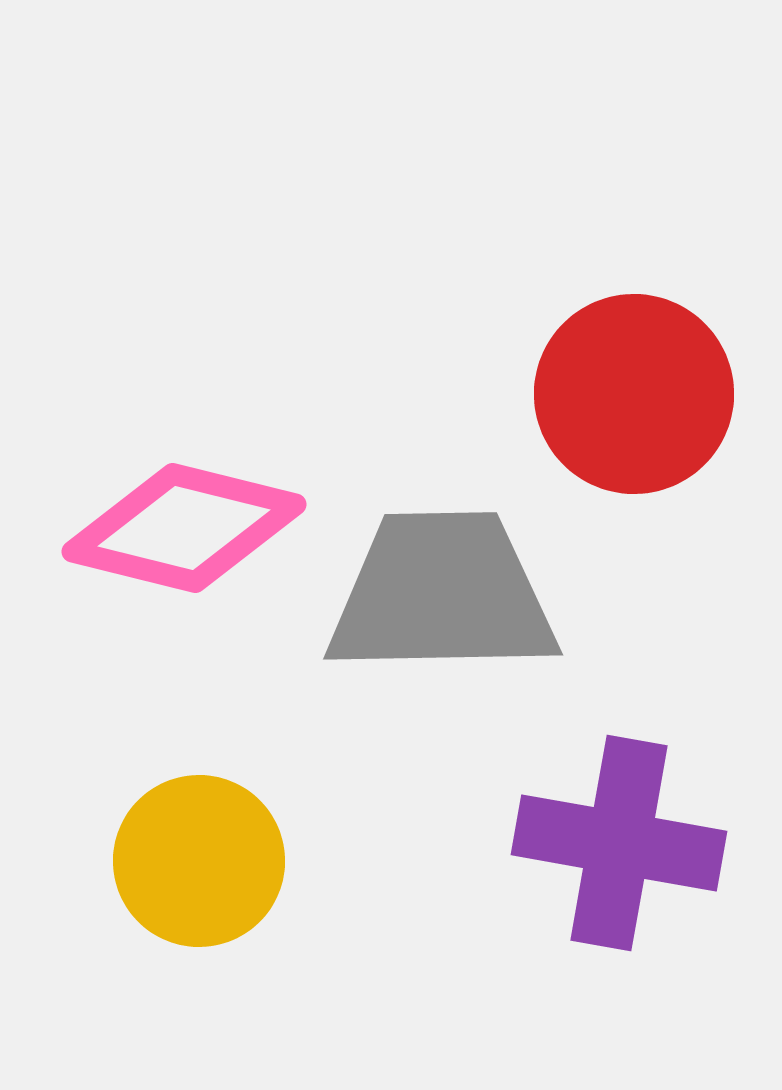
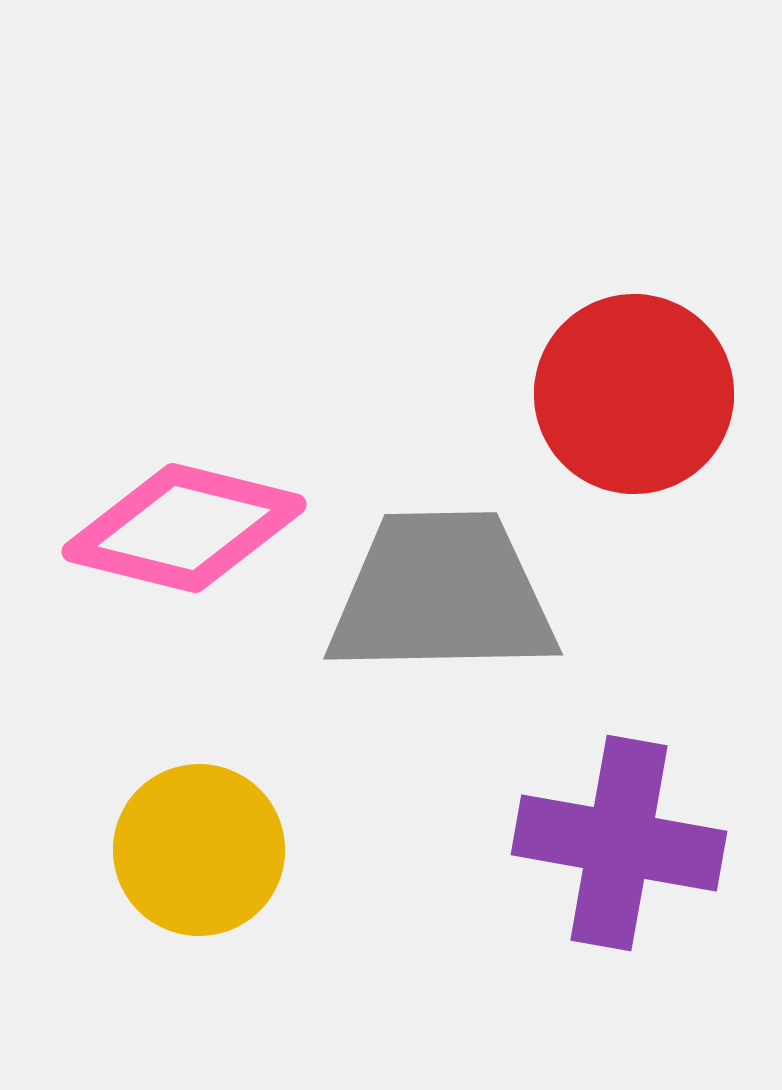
yellow circle: moved 11 px up
